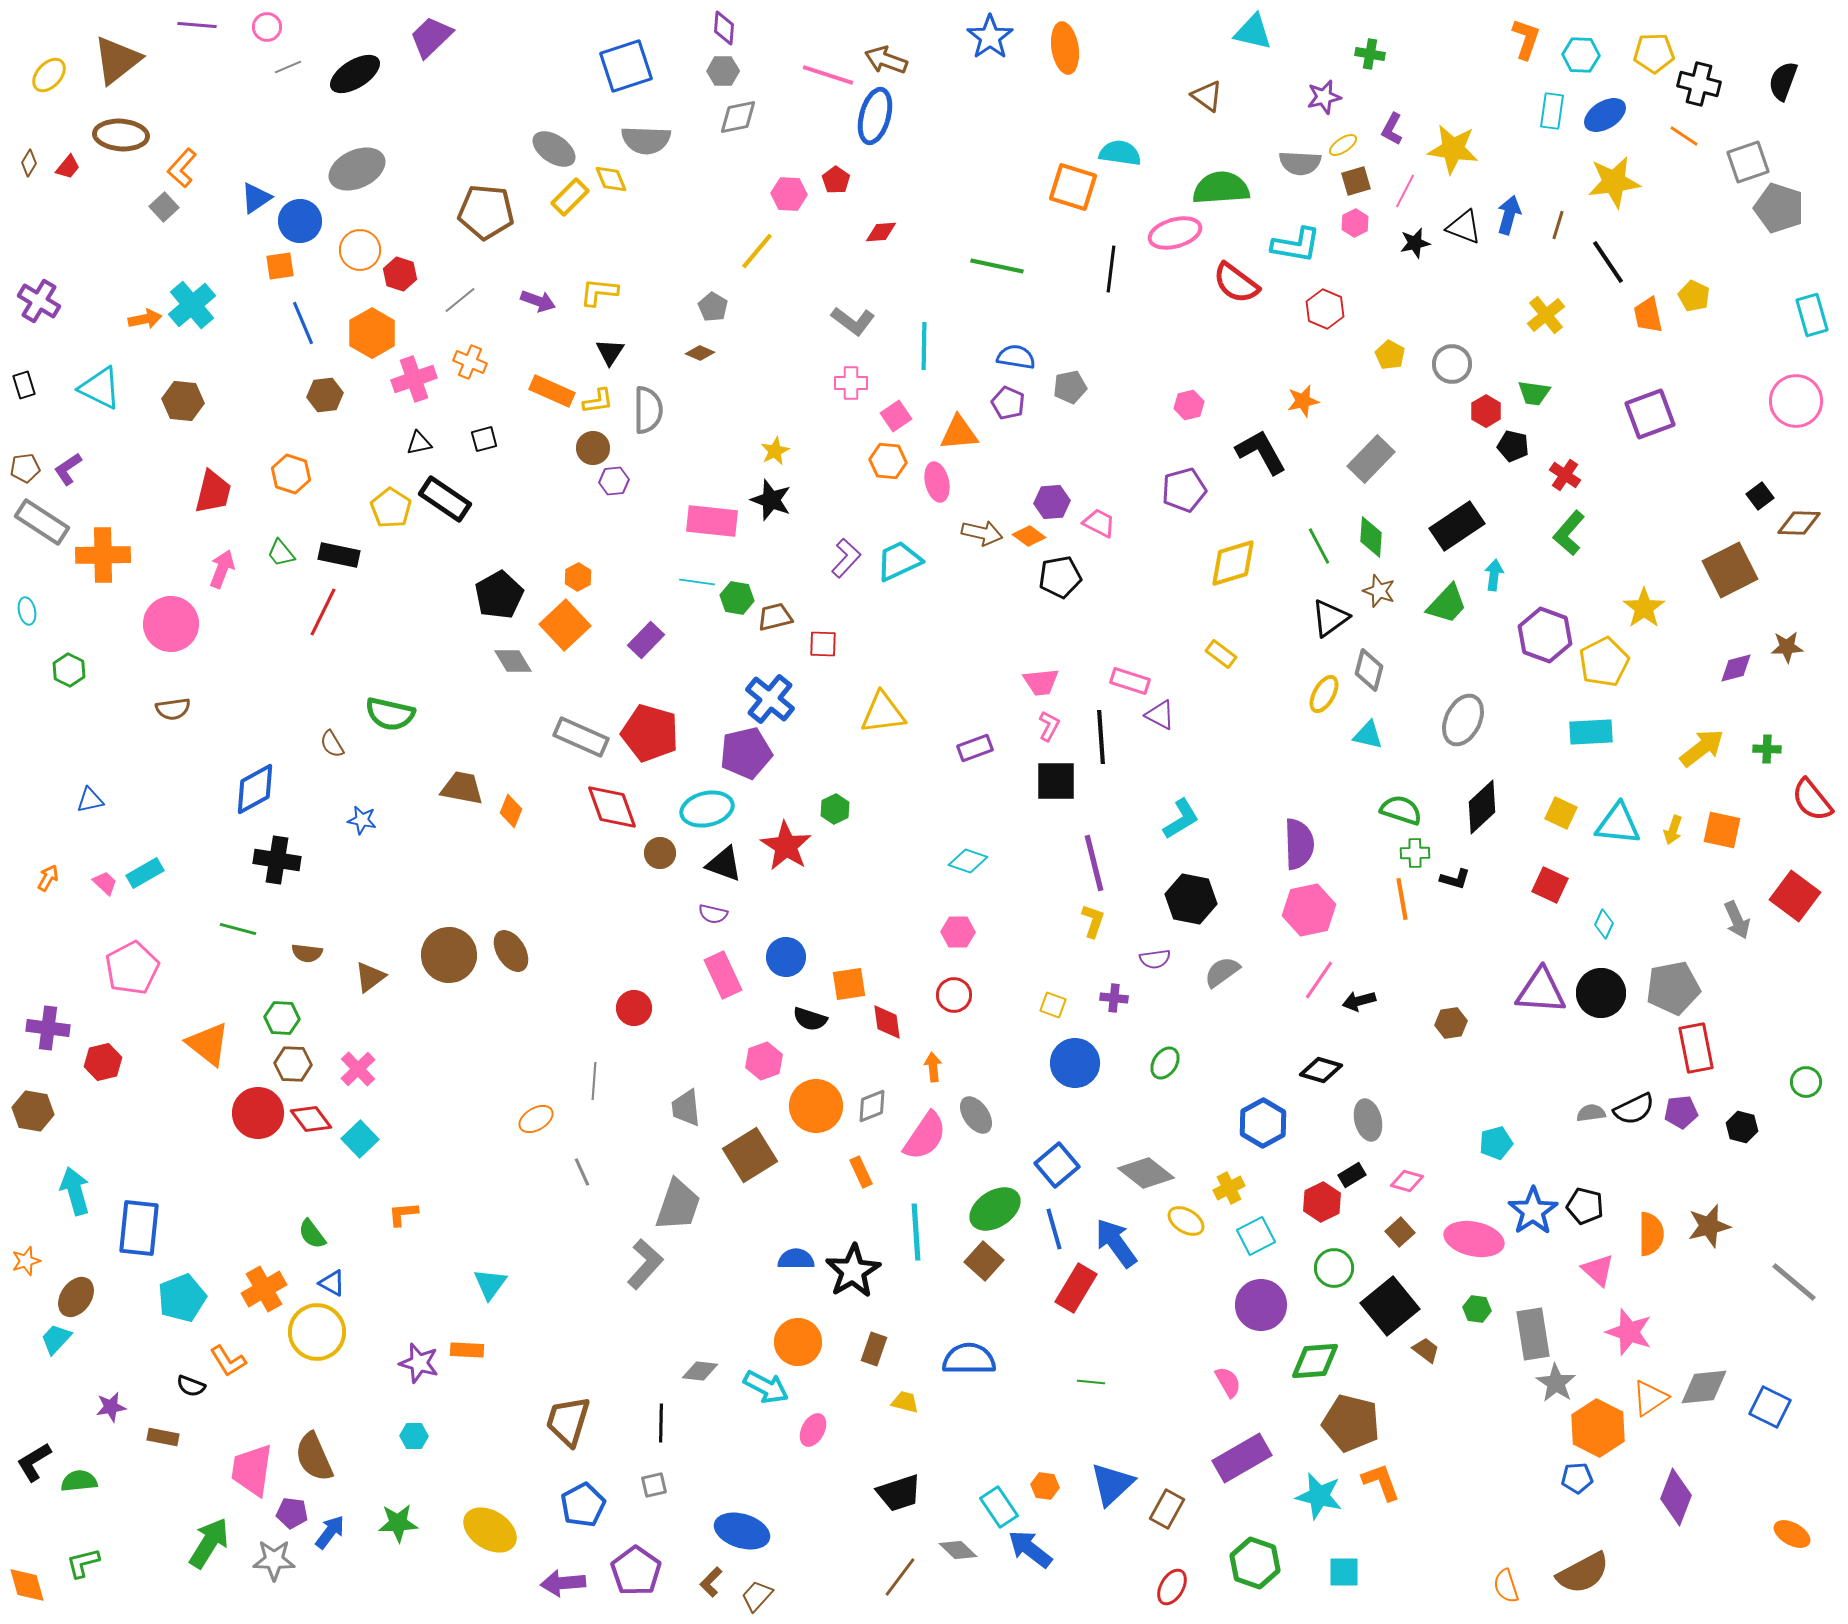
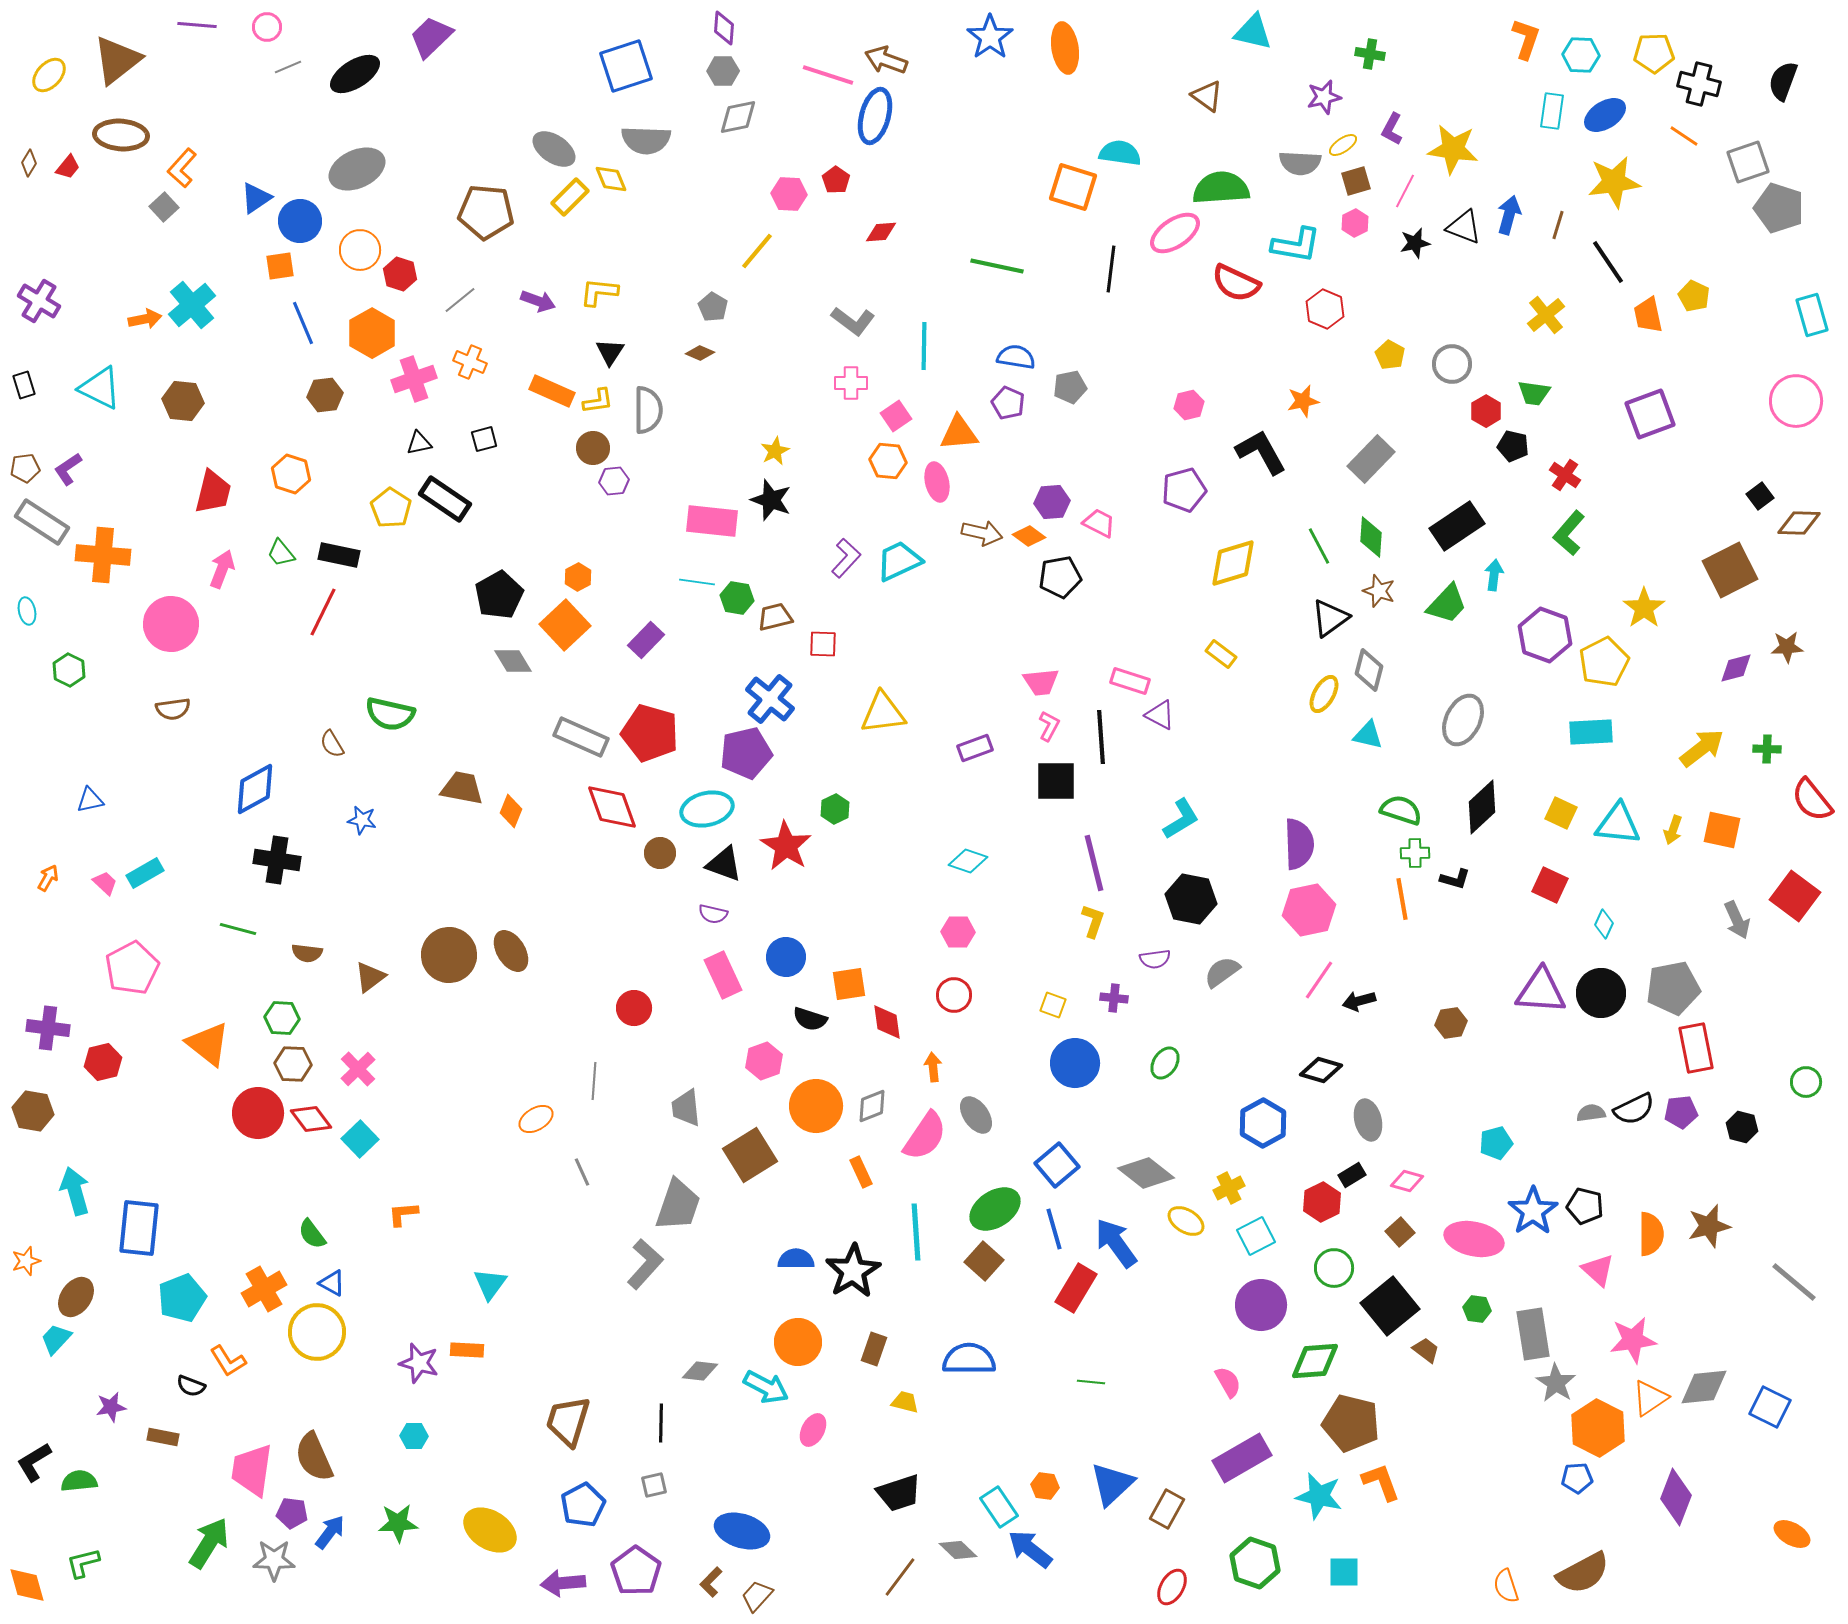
pink ellipse at (1175, 233): rotated 18 degrees counterclockwise
red semicircle at (1236, 283): rotated 12 degrees counterclockwise
orange cross at (103, 555): rotated 6 degrees clockwise
pink star at (1629, 1332): moved 4 px right, 8 px down; rotated 27 degrees counterclockwise
